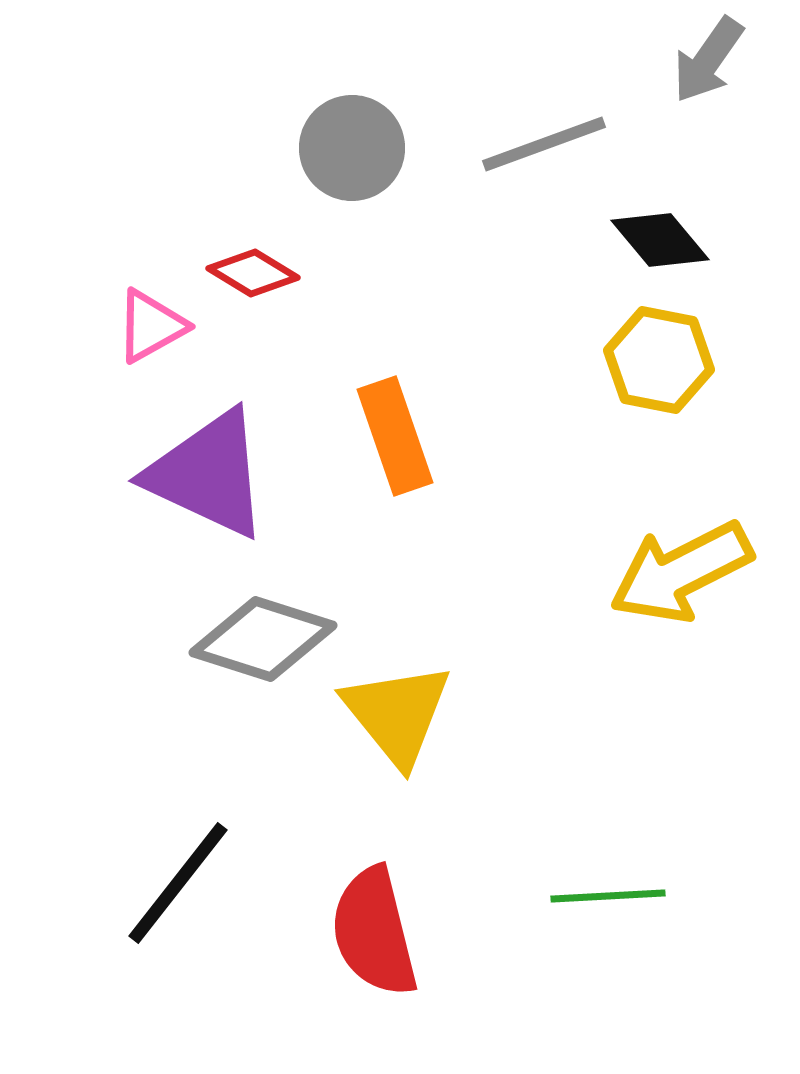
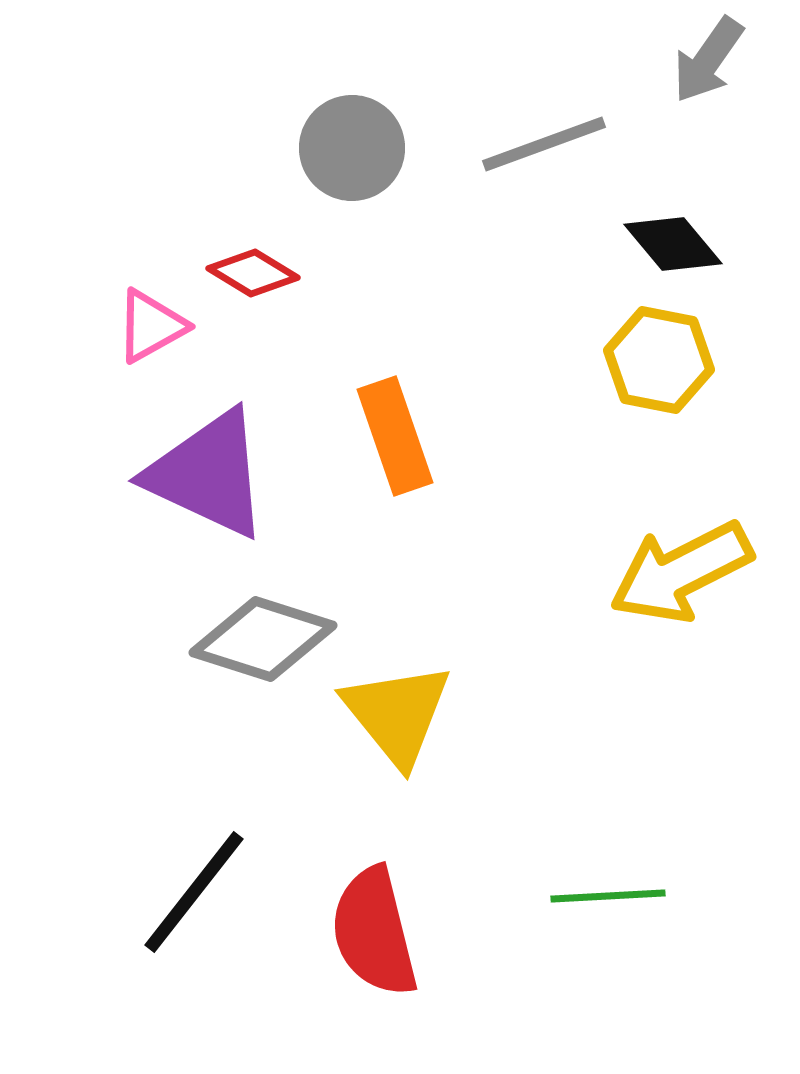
black diamond: moved 13 px right, 4 px down
black line: moved 16 px right, 9 px down
